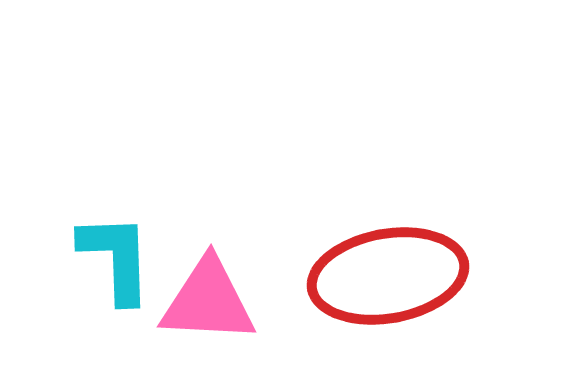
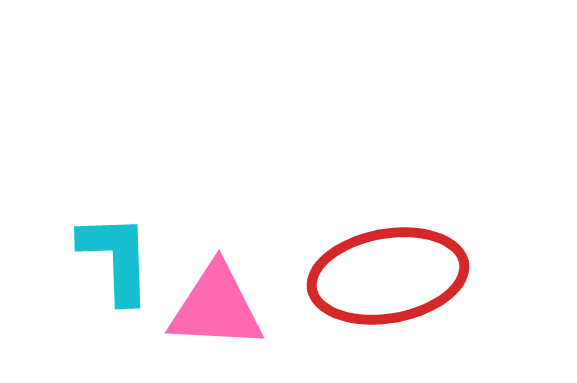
pink triangle: moved 8 px right, 6 px down
